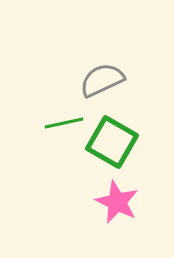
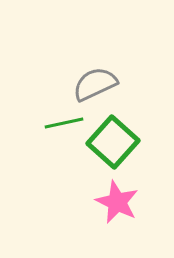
gray semicircle: moved 7 px left, 4 px down
green square: moved 1 px right; rotated 12 degrees clockwise
